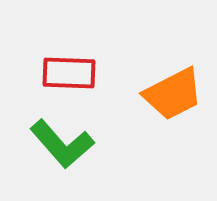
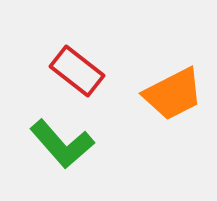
red rectangle: moved 8 px right, 2 px up; rotated 36 degrees clockwise
